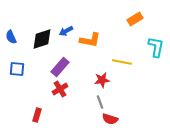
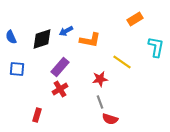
yellow line: rotated 24 degrees clockwise
red star: moved 2 px left, 1 px up
